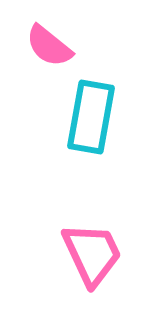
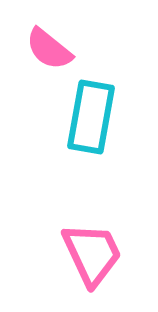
pink semicircle: moved 3 px down
